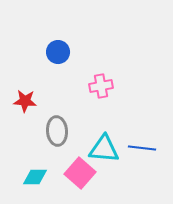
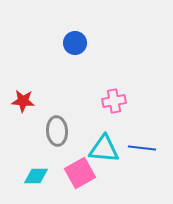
blue circle: moved 17 px right, 9 px up
pink cross: moved 13 px right, 15 px down
red star: moved 2 px left
pink square: rotated 20 degrees clockwise
cyan diamond: moved 1 px right, 1 px up
